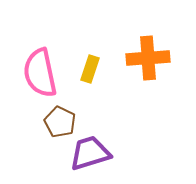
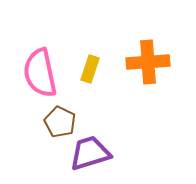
orange cross: moved 4 px down
